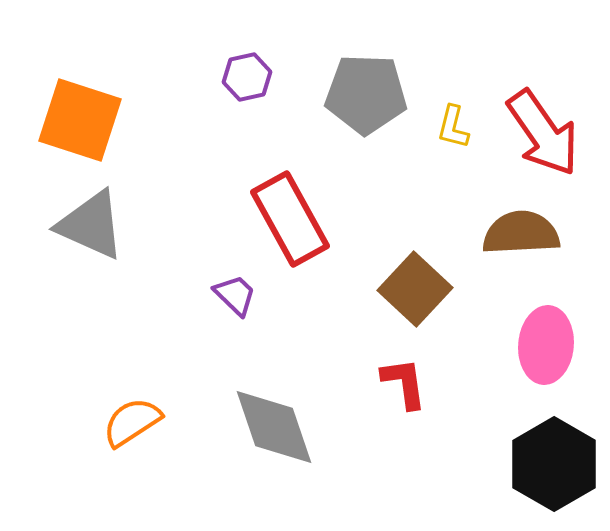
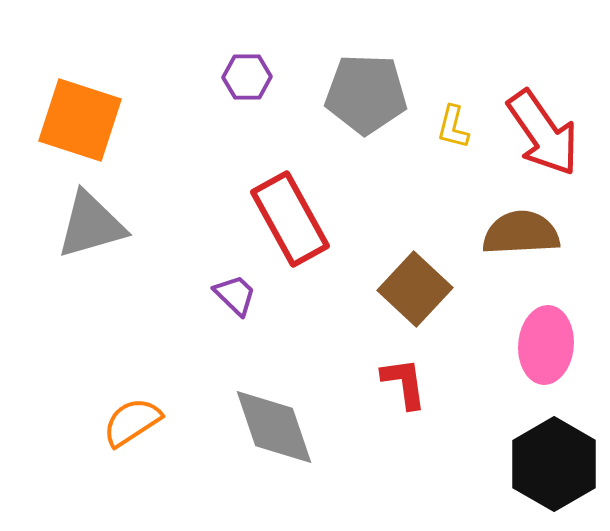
purple hexagon: rotated 12 degrees clockwise
gray triangle: rotated 40 degrees counterclockwise
